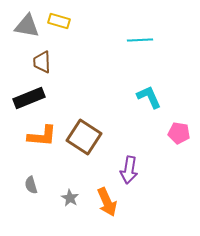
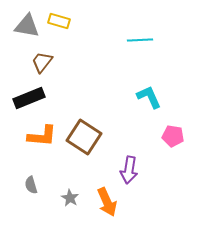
brown trapezoid: rotated 40 degrees clockwise
pink pentagon: moved 6 px left, 3 px down
